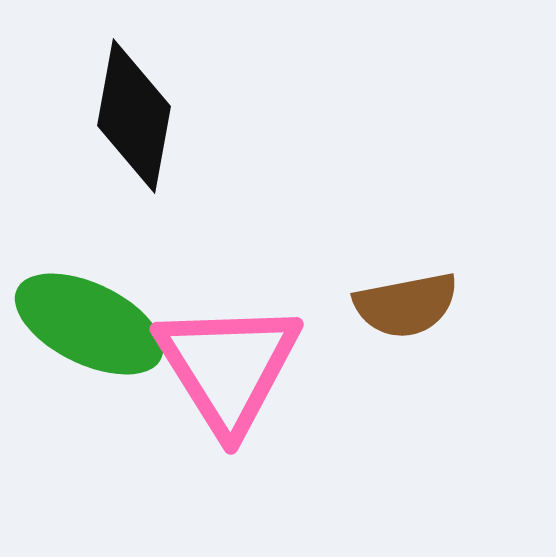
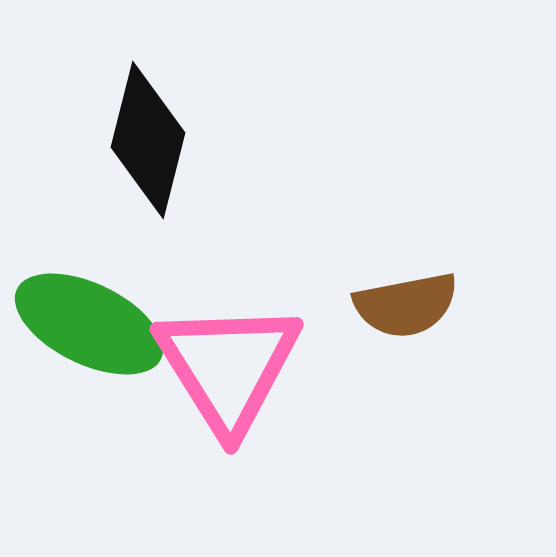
black diamond: moved 14 px right, 24 px down; rotated 4 degrees clockwise
